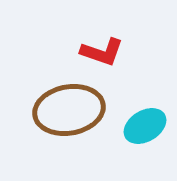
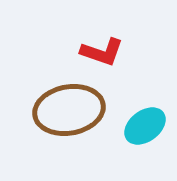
cyan ellipse: rotated 6 degrees counterclockwise
